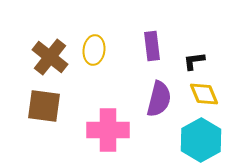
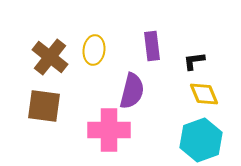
purple semicircle: moved 27 px left, 8 px up
pink cross: moved 1 px right
cyan hexagon: rotated 9 degrees clockwise
